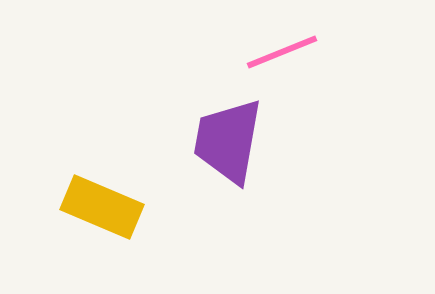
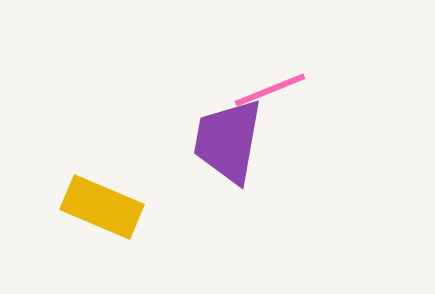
pink line: moved 12 px left, 38 px down
